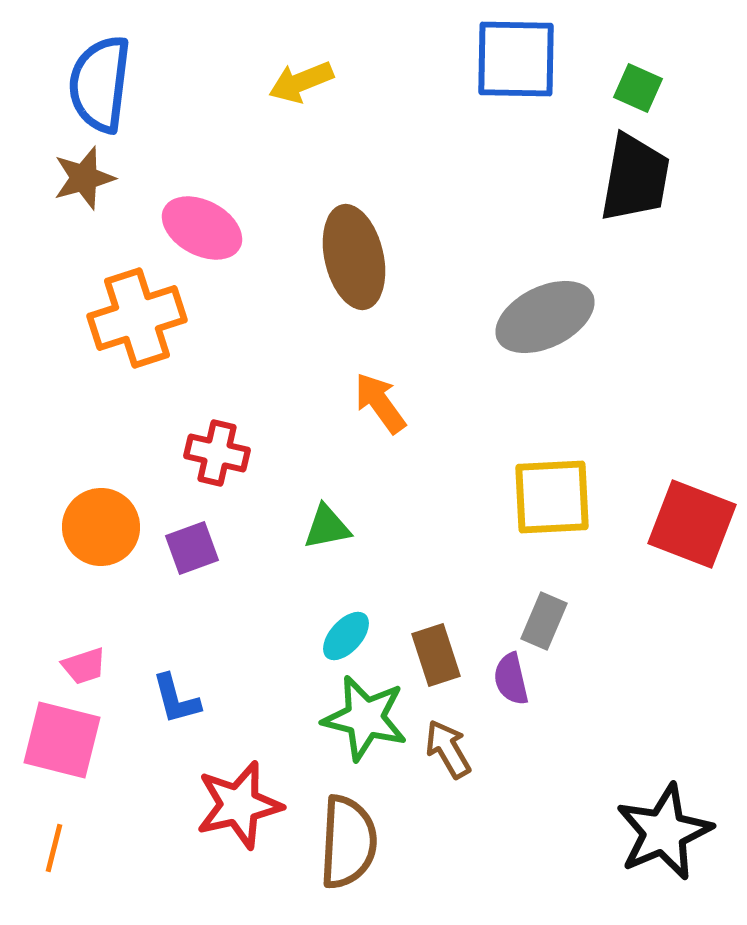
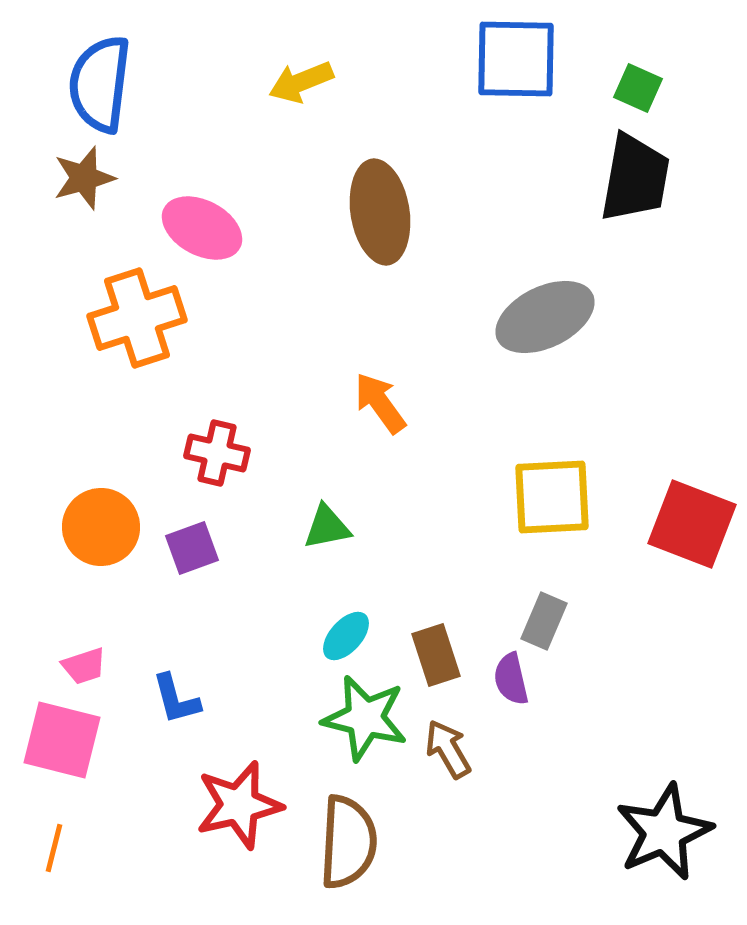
brown ellipse: moved 26 px right, 45 px up; rotated 4 degrees clockwise
